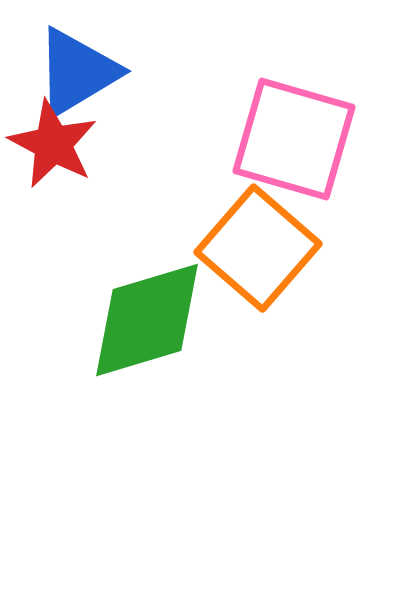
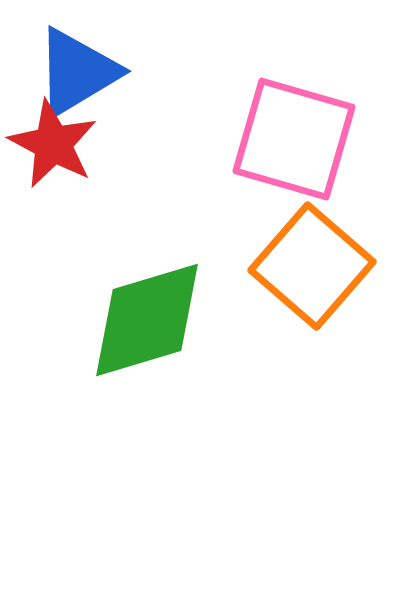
orange square: moved 54 px right, 18 px down
